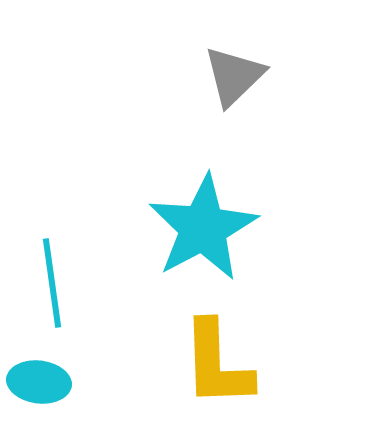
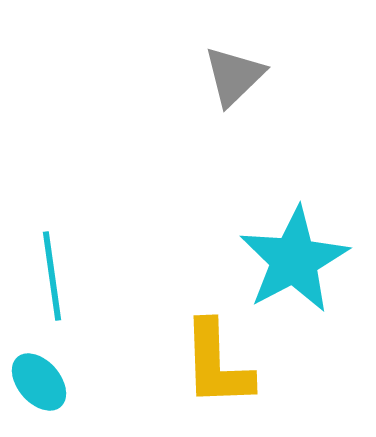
cyan star: moved 91 px right, 32 px down
cyan line: moved 7 px up
cyan ellipse: rotated 42 degrees clockwise
